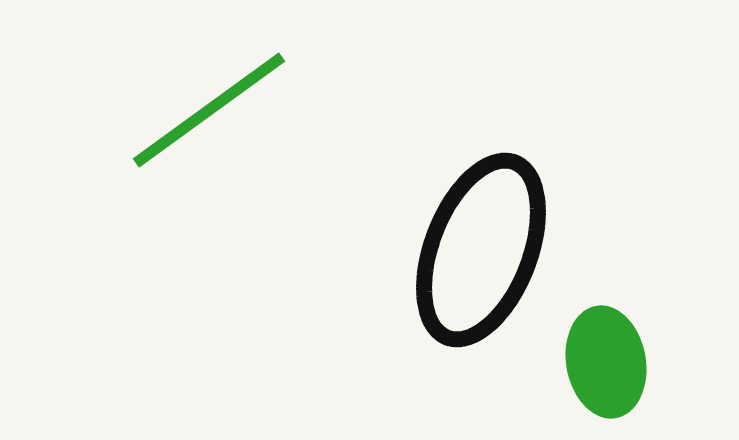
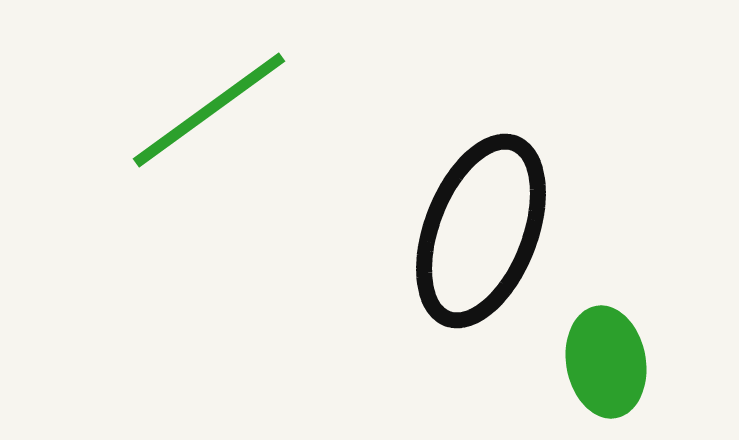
black ellipse: moved 19 px up
